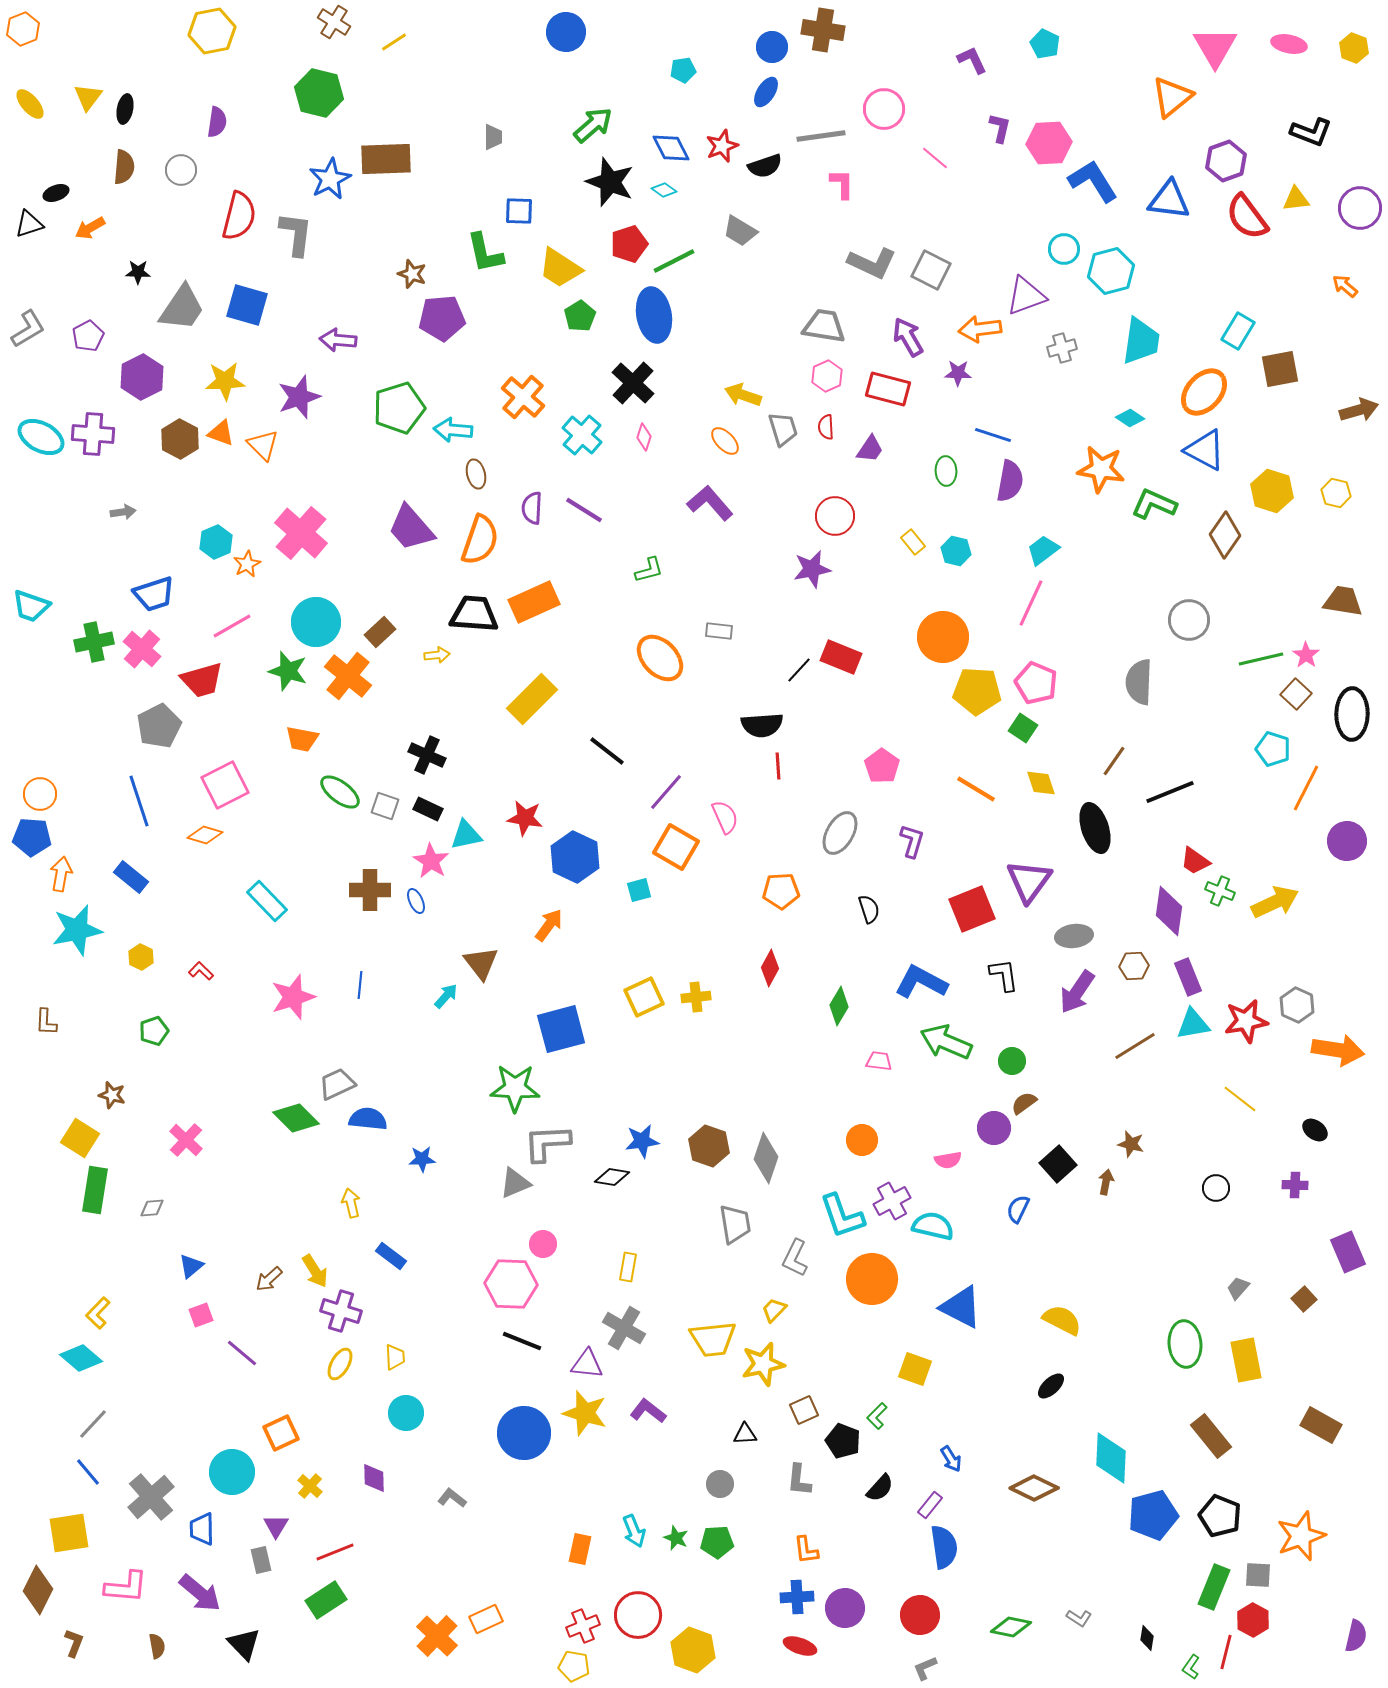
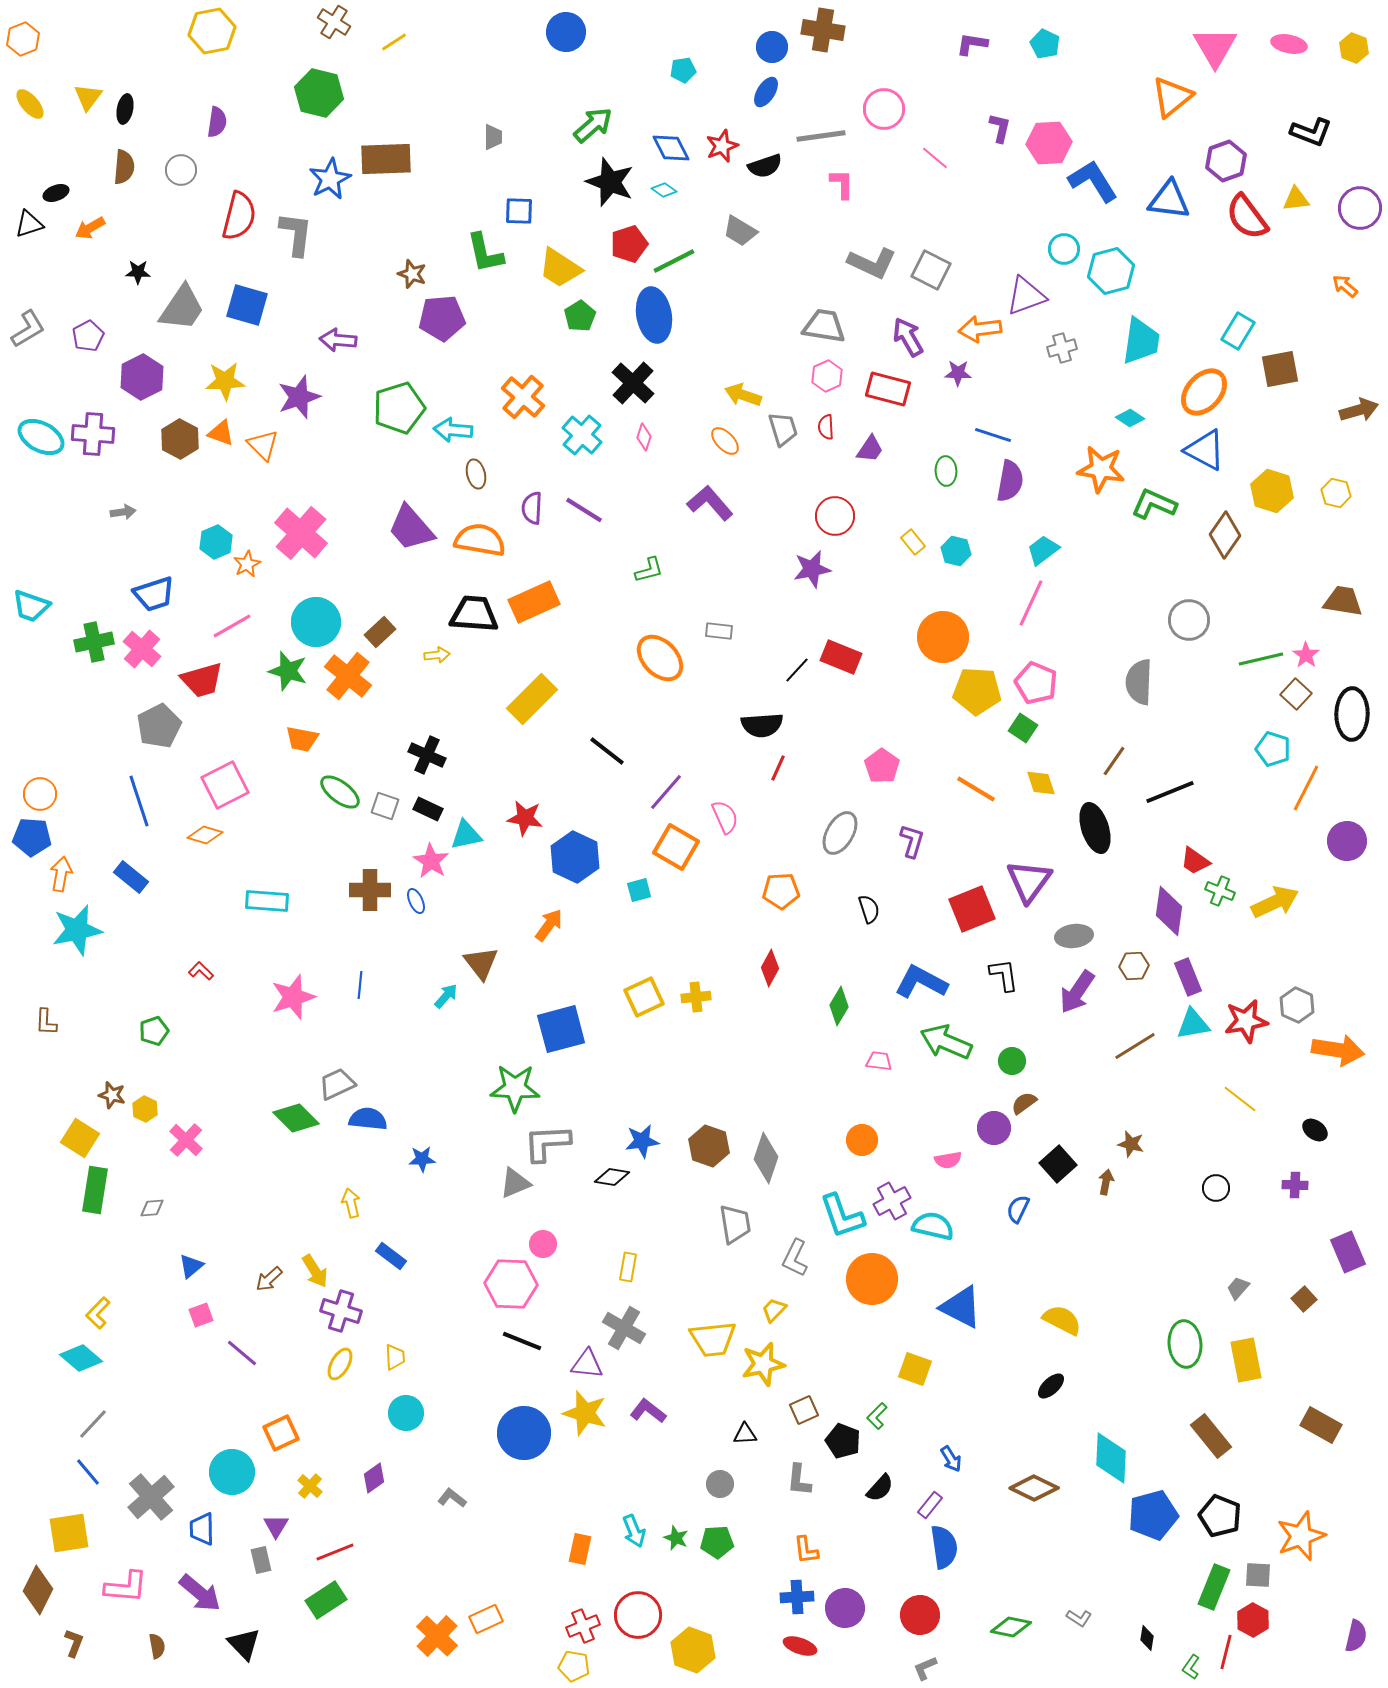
orange hexagon at (23, 29): moved 10 px down
purple L-shape at (972, 60): moved 16 px up; rotated 56 degrees counterclockwise
orange semicircle at (480, 540): rotated 99 degrees counterclockwise
black line at (799, 670): moved 2 px left
red line at (778, 766): moved 2 px down; rotated 28 degrees clockwise
cyan rectangle at (267, 901): rotated 42 degrees counterclockwise
yellow hexagon at (141, 957): moved 4 px right, 152 px down
purple diamond at (374, 1478): rotated 56 degrees clockwise
